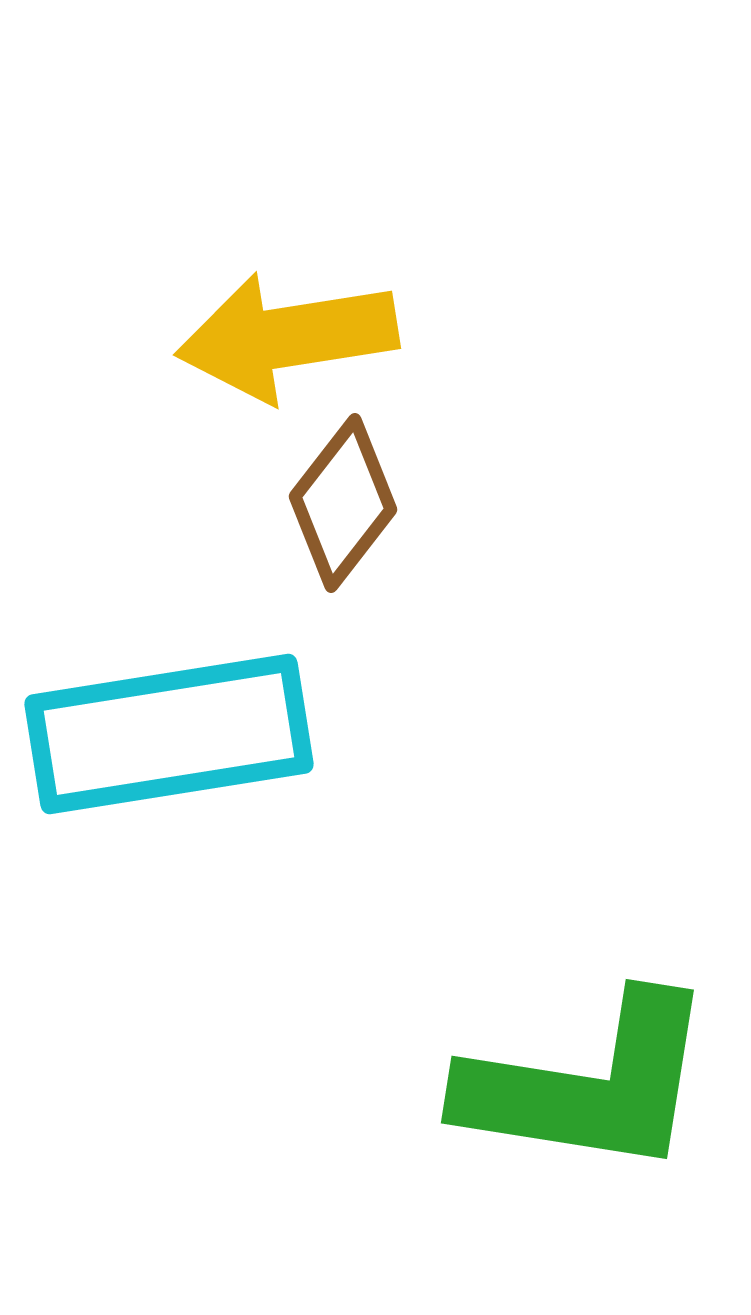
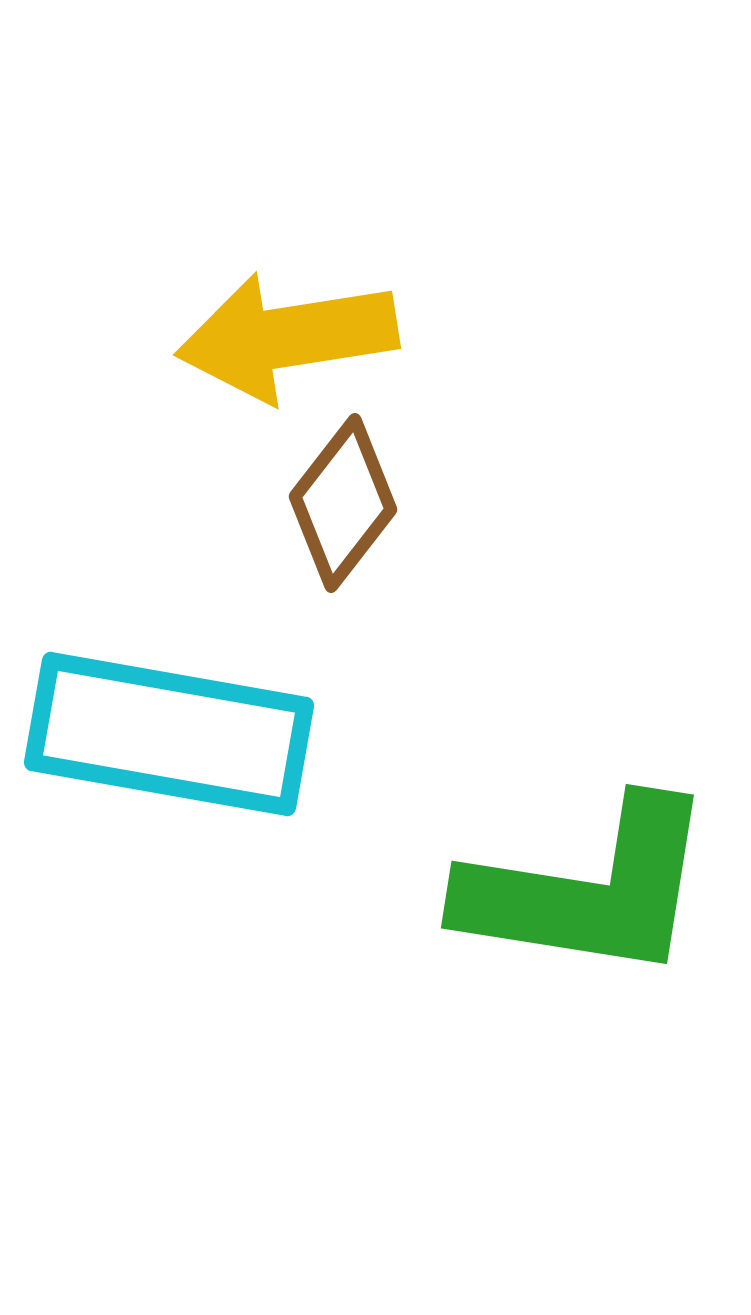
cyan rectangle: rotated 19 degrees clockwise
green L-shape: moved 195 px up
